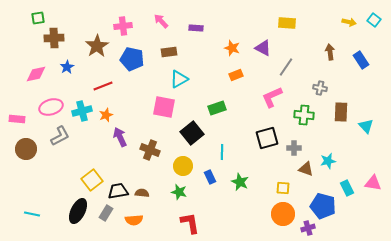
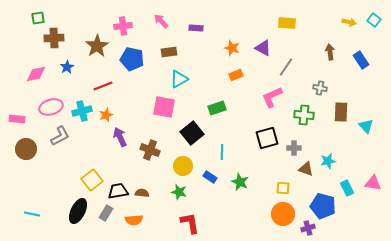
blue rectangle at (210, 177): rotated 32 degrees counterclockwise
